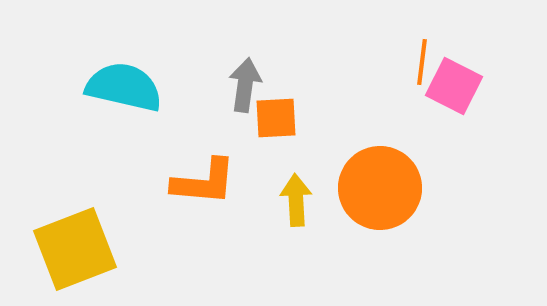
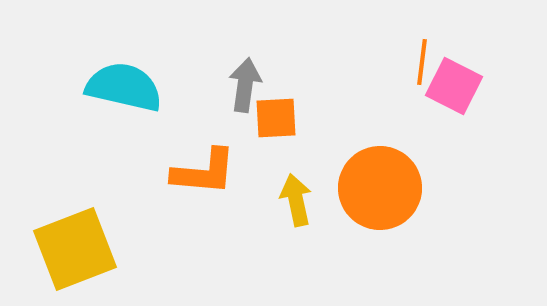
orange L-shape: moved 10 px up
yellow arrow: rotated 9 degrees counterclockwise
